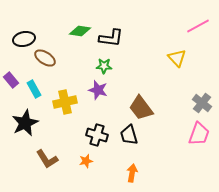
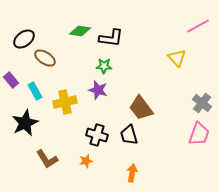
black ellipse: rotated 25 degrees counterclockwise
cyan rectangle: moved 1 px right, 2 px down
